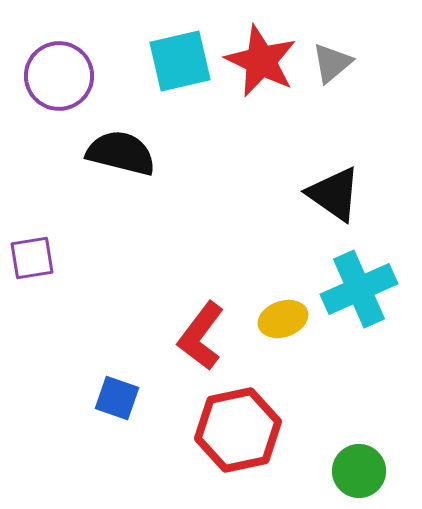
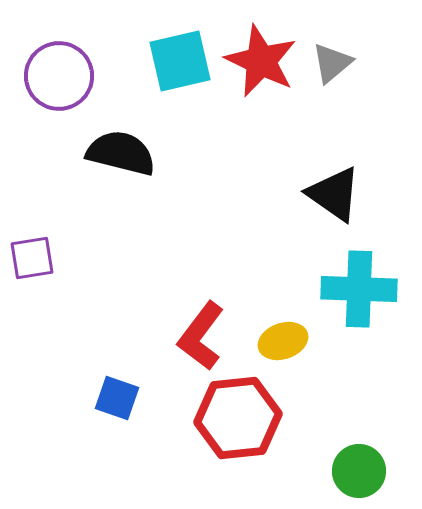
cyan cross: rotated 26 degrees clockwise
yellow ellipse: moved 22 px down
red hexagon: moved 12 px up; rotated 6 degrees clockwise
